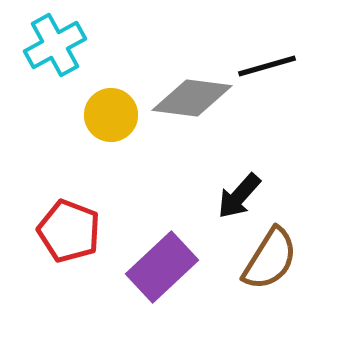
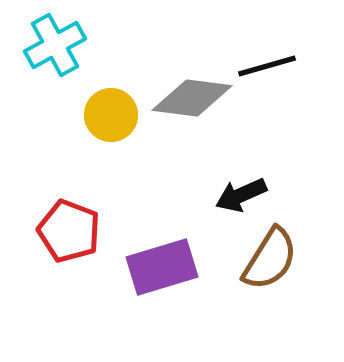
black arrow: moved 2 px right, 1 px up; rotated 24 degrees clockwise
purple rectangle: rotated 26 degrees clockwise
